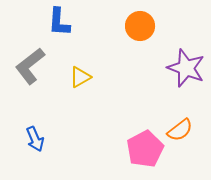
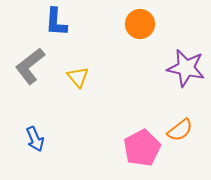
blue L-shape: moved 3 px left
orange circle: moved 2 px up
purple star: rotated 9 degrees counterclockwise
yellow triangle: moved 2 px left; rotated 40 degrees counterclockwise
pink pentagon: moved 3 px left, 1 px up
